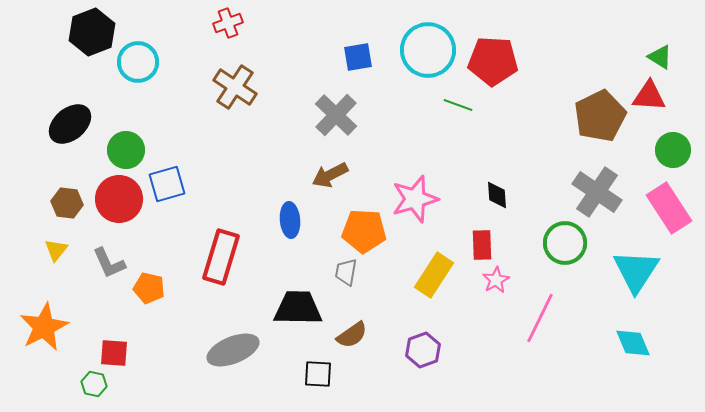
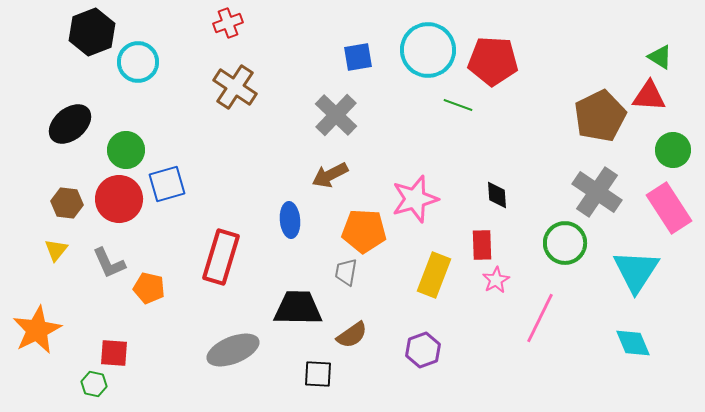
yellow rectangle at (434, 275): rotated 12 degrees counterclockwise
orange star at (44, 327): moved 7 px left, 3 px down
